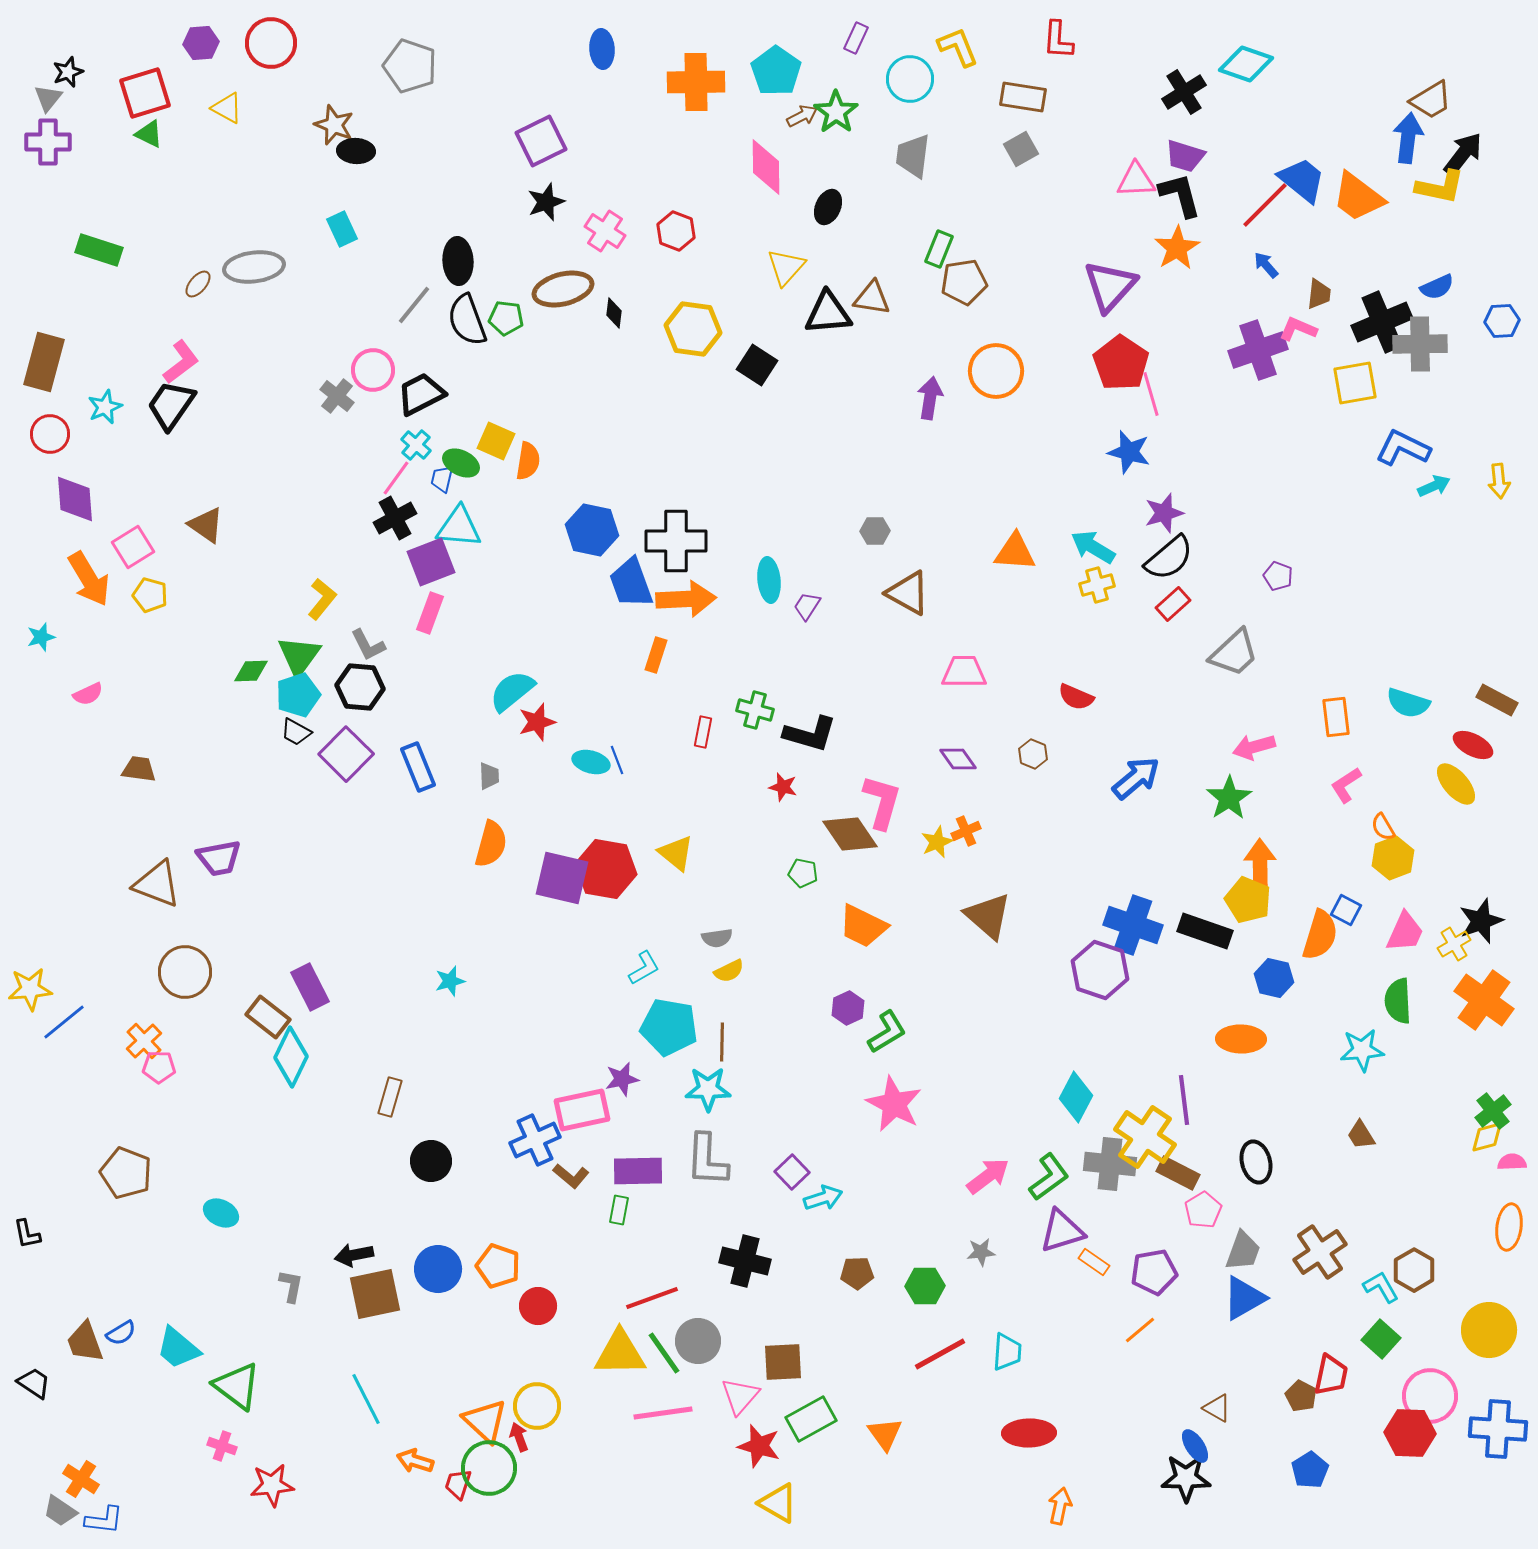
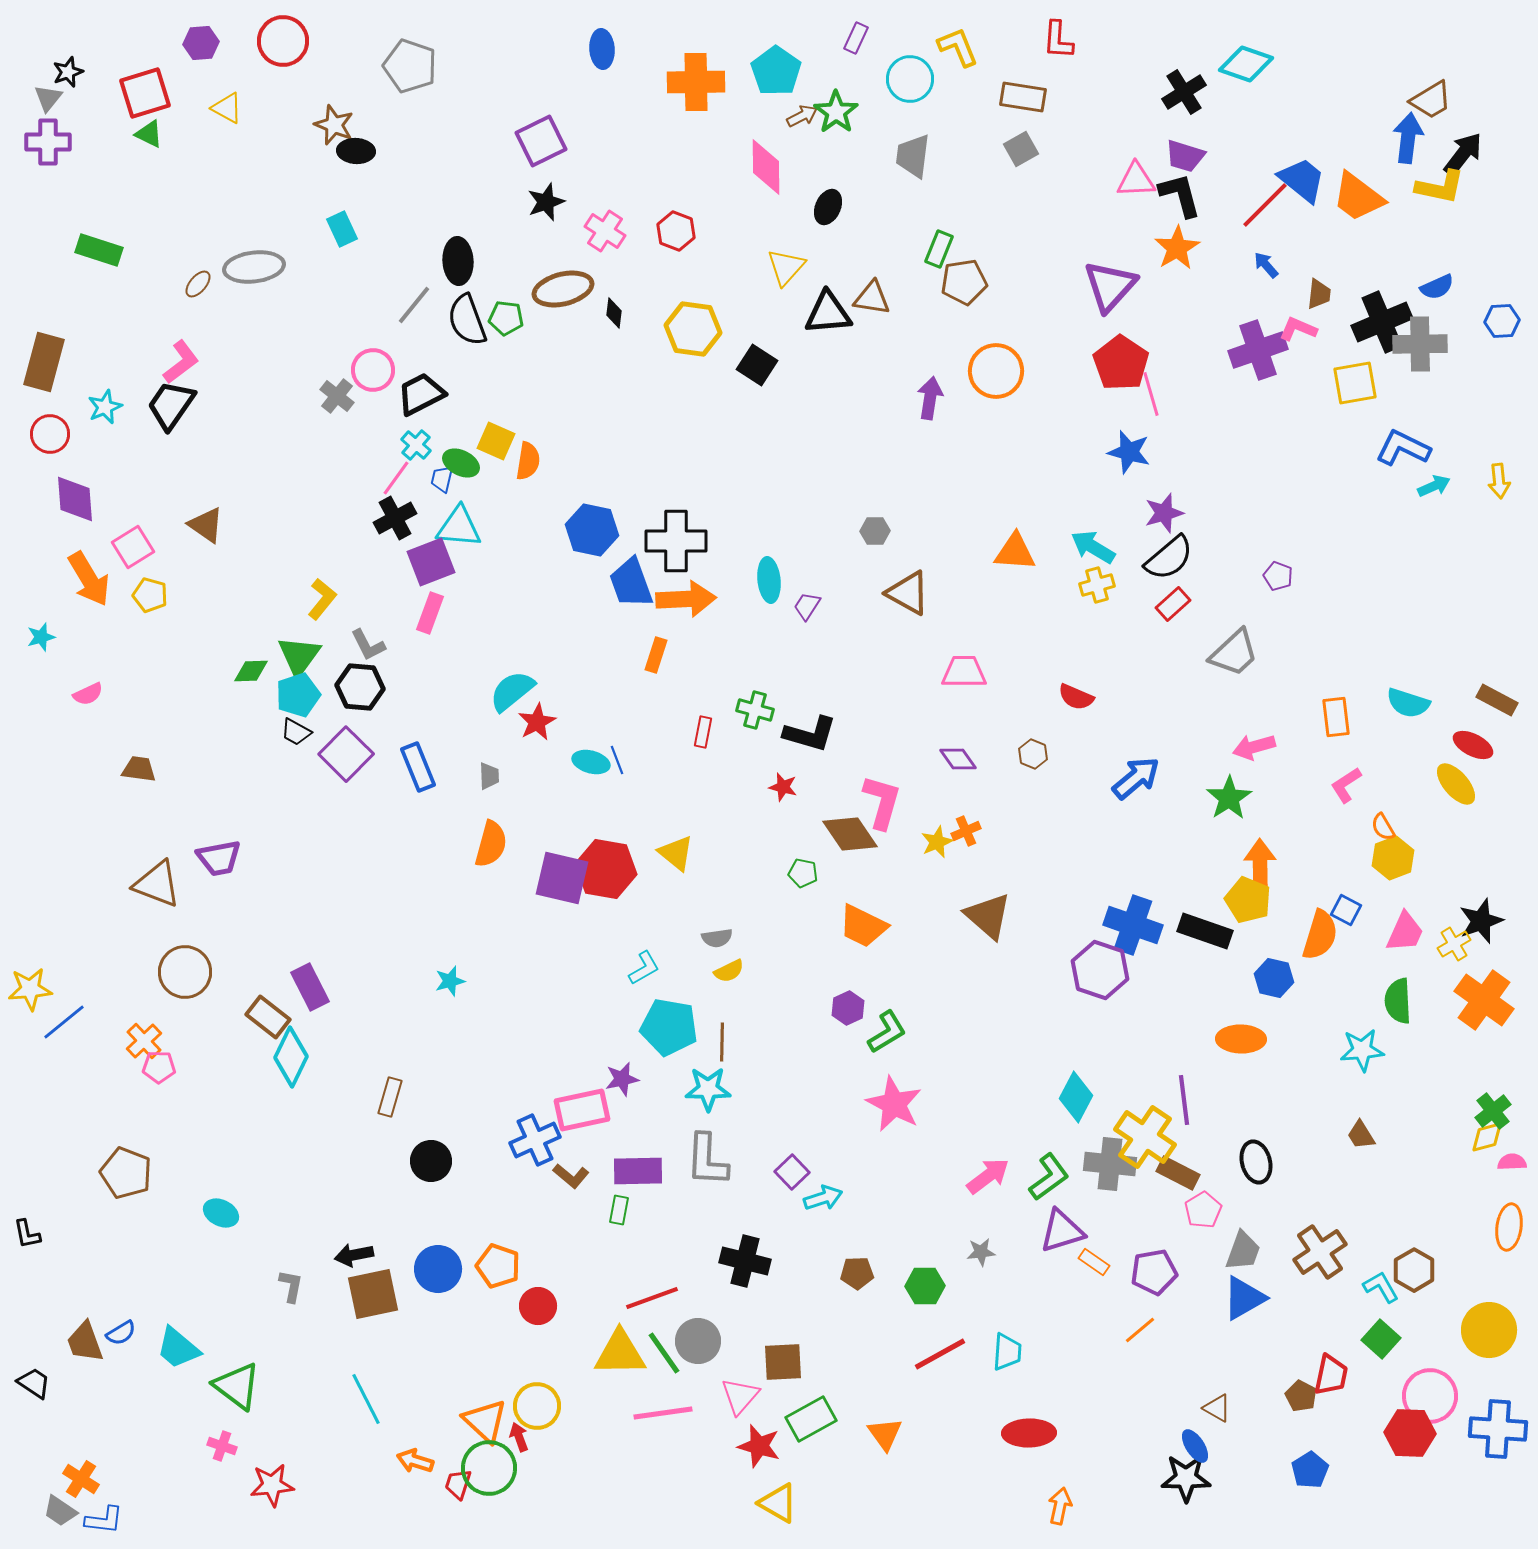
red circle at (271, 43): moved 12 px right, 2 px up
red star at (537, 722): rotated 12 degrees counterclockwise
brown square at (375, 1294): moved 2 px left
